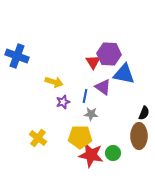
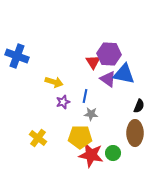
purple triangle: moved 5 px right, 8 px up
black semicircle: moved 5 px left, 7 px up
brown ellipse: moved 4 px left, 3 px up
